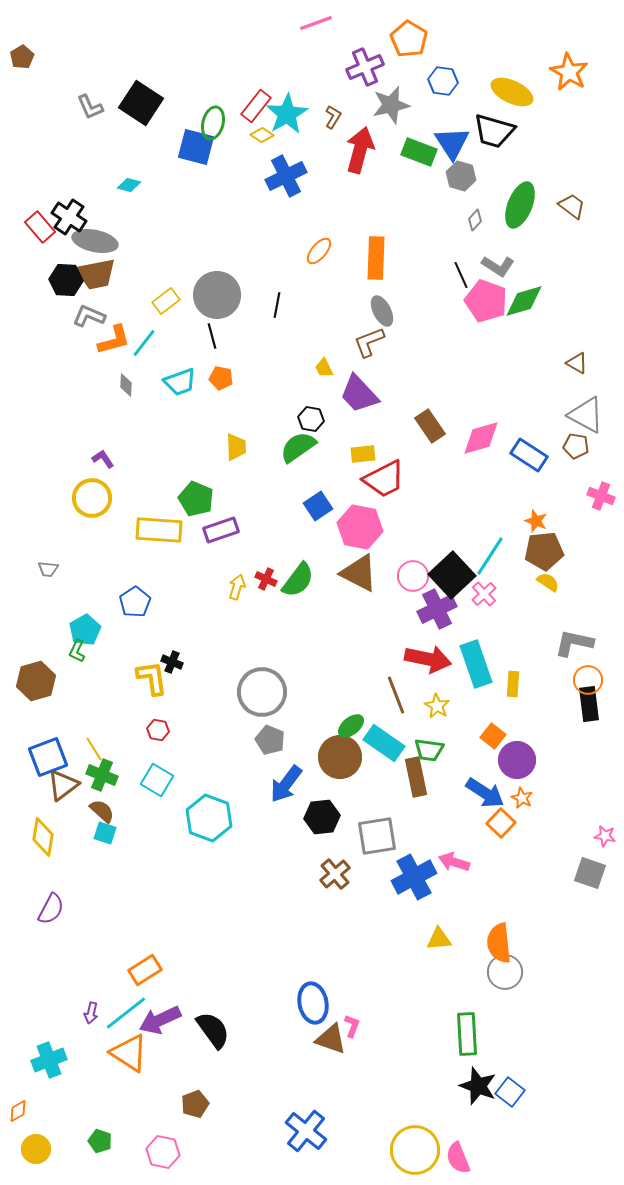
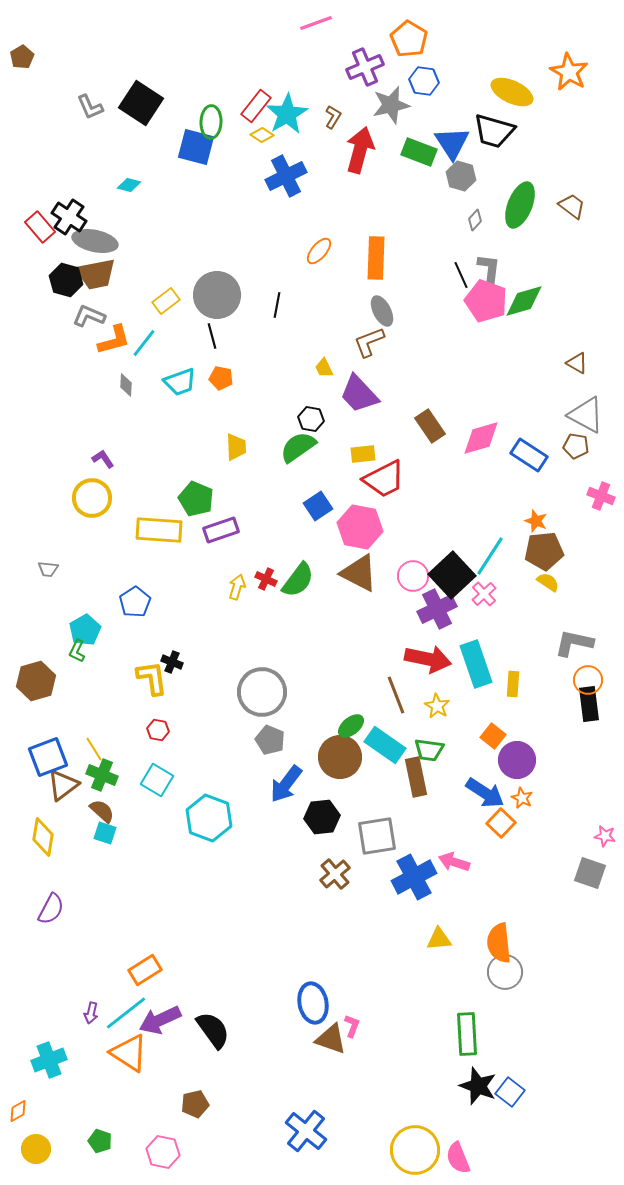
blue hexagon at (443, 81): moved 19 px left
green ellipse at (213, 123): moved 2 px left, 1 px up; rotated 12 degrees counterclockwise
gray L-shape at (498, 266): moved 9 px left, 3 px down; rotated 116 degrees counterclockwise
black hexagon at (66, 280): rotated 12 degrees clockwise
cyan rectangle at (384, 743): moved 1 px right, 2 px down
brown pentagon at (195, 1104): rotated 8 degrees clockwise
